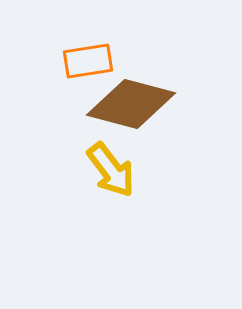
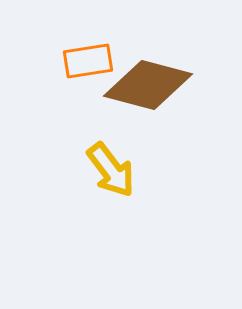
brown diamond: moved 17 px right, 19 px up
